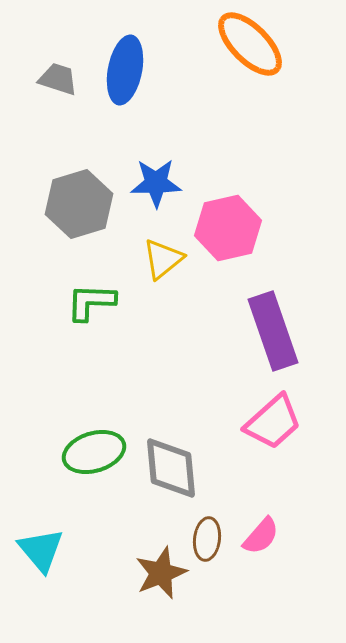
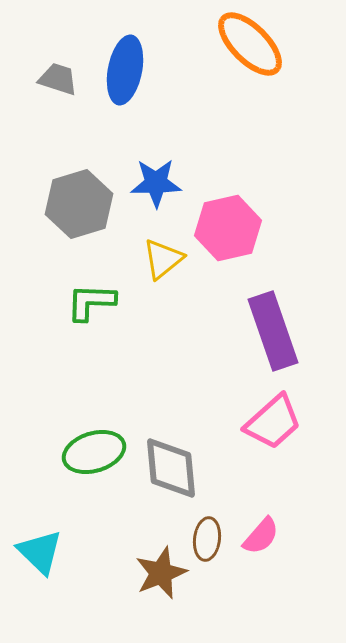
cyan triangle: moved 1 px left, 2 px down; rotated 6 degrees counterclockwise
